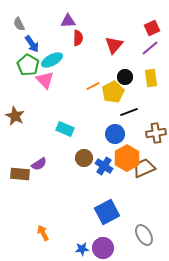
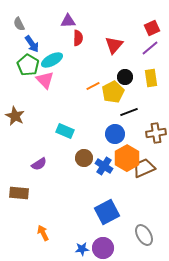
cyan rectangle: moved 2 px down
brown rectangle: moved 1 px left, 19 px down
